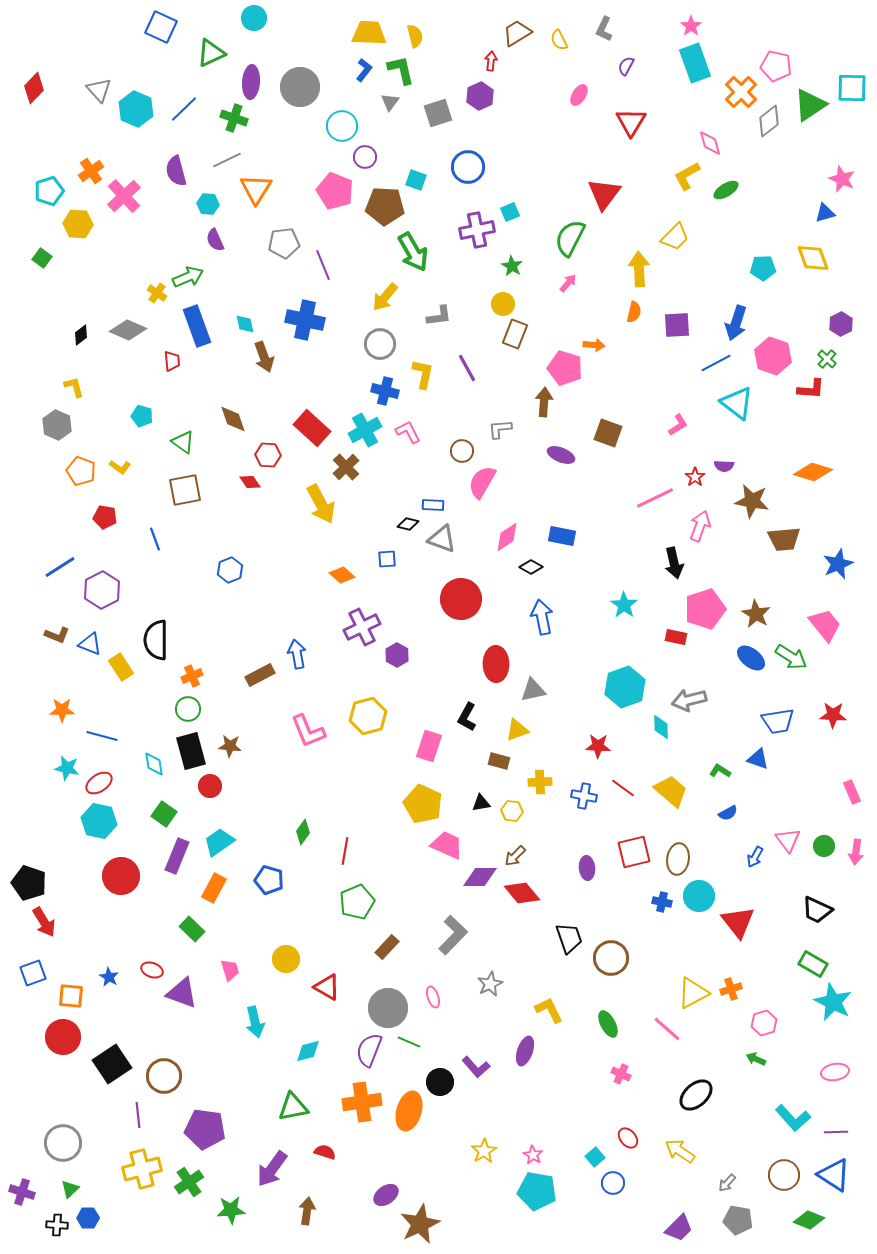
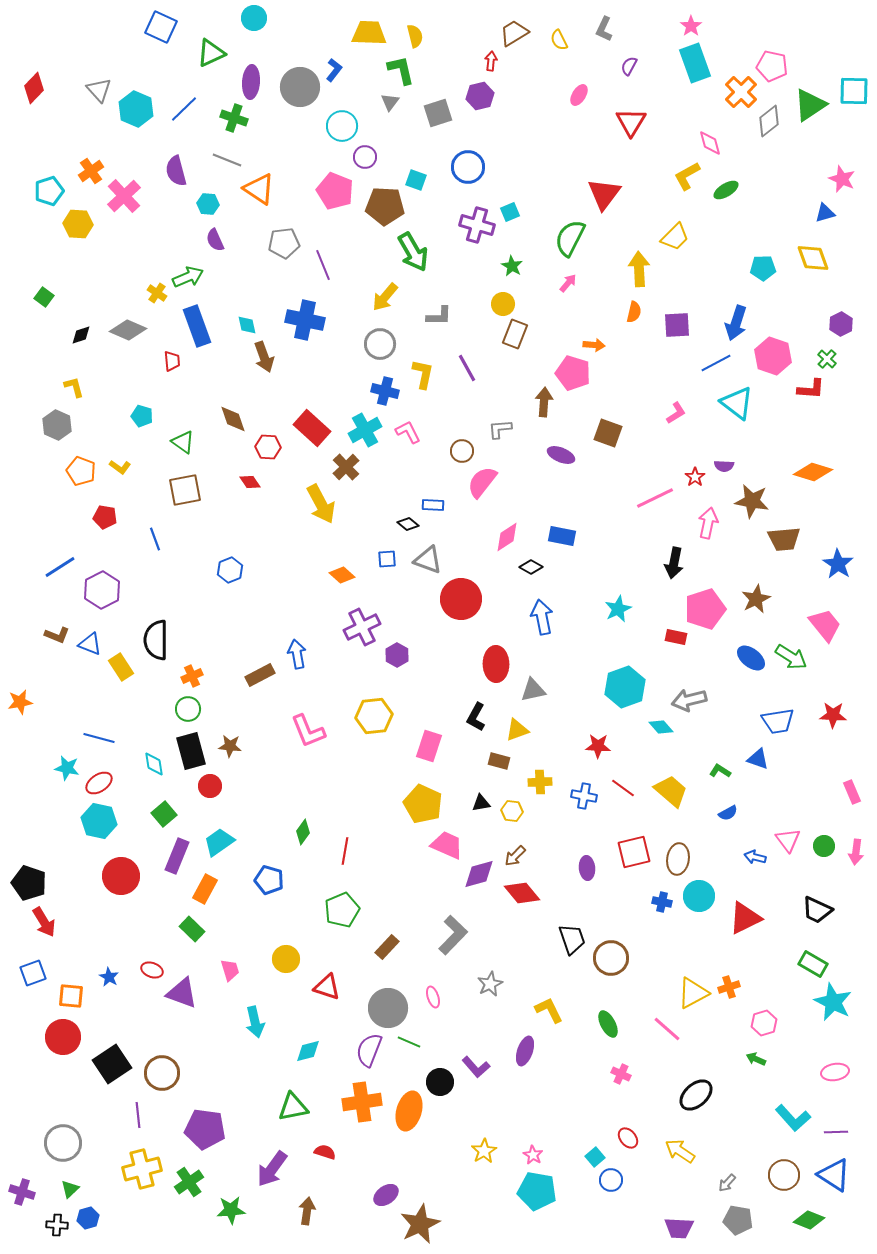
brown trapezoid at (517, 33): moved 3 px left
purple semicircle at (626, 66): moved 3 px right
pink pentagon at (776, 66): moved 4 px left
blue L-shape at (364, 70): moved 30 px left
cyan square at (852, 88): moved 2 px right, 3 px down
purple hexagon at (480, 96): rotated 12 degrees clockwise
gray line at (227, 160): rotated 48 degrees clockwise
orange triangle at (256, 189): moved 3 px right; rotated 28 degrees counterclockwise
purple cross at (477, 230): moved 5 px up; rotated 28 degrees clockwise
green square at (42, 258): moved 2 px right, 39 px down
gray L-shape at (439, 316): rotated 8 degrees clockwise
cyan diamond at (245, 324): moved 2 px right, 1 px down
black diamond at (81, 335): rotated 20 degrees clockwise
pink pentagon at (565, 368): moved 8 px right, 5 px down
pink L-shape at (678, 425): moved 2 px left, 12 px up
red hexagon at (268, 455): moved 8 px up
pink semicircle at (482, 482): rotated 8 degrees clockwise
black diamond at (408, 524): rotated 25 degrees clockwise
pink arrow at (700, 526): moved 8 px right, 3 px up; rotated 8 degrees counterclockwise
gray triangle at (442, 539): moved 14 px left, 21 px down
black arrow at (674, 563): rotated 24 degrees clockwise
blue star at (838, 564): rotated 16 degrees counterclockwise
cyan star at (624, 605): moved 6 px left, 4 px down; rotated 12 degrees clockwise
brown star at (756, 614): moved 15 px up; rotated 16 degrees clockwise
orange star at (62, 710): moved 42 px left, 8 px up; rotated 10 degrees counterclockwise
yellow hexagon at (368, 716): moved 6 px right; rotated 9 degrees clockwise
black L-shape at (467, 717): moved 9 px right
cyan diamond at (661, 727): rotated 40 degrees counterclockwise
blue line at (102, 736): moved 3 px left, 2 px down
green square at (164, 814): rotated 15 degrees clockwise
blue arrow at (755, 857): rotated 75 degrees clockwise
purple diamond at (480, 877): moved 1 px left, 3 px up; rotated 16 degrees counterclockwise
orange rectangle at (214, 888): moved 9 px left, 1 px down
green pentagon at (357, 902): moved 15 px left, 8 px down
red triangle at (738, 922): moved 7 px right, 4 px up; rotated 42 degrees clockwise
black trapezoid at (569, 938): moved 3 px right, 1 px down
red triangle at (327, 987): rotated 12 degrees counterclockwise
orange cross at (731, 989): moved 2 px left, 2 px up
brown circle at (164, 1076): moved 2 px left, 3 px up
blue circle at (613, 1183): moved 2 px left, 3 px up
blue hexagon at (88, 1218): rotated 15 degrees counterclockwise
purple trapezoid at (679, 1228): rotated 48 degrees clockwise
